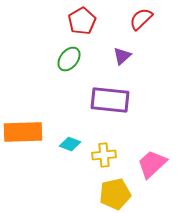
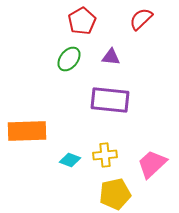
purple triangle: moved 11 px left, 1 px down; rotated 48 degrees clockwise
orange rectangle: moved 4 px right, 1 px up
cyan diamond: moved 16 px down
yellow cross: moved 1 px right
